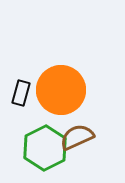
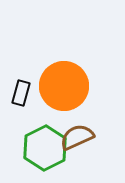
orange circle: moved 3 px right, 4 px up
